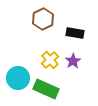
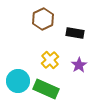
purple star: moved 6 px right, 4 px down
cyan circle: moved 3 px down
